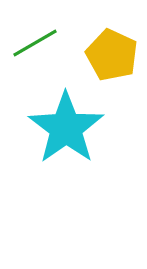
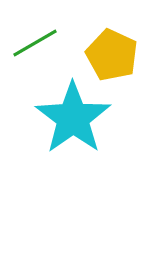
cyan star: moved 7 px right, 10 px up
